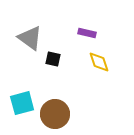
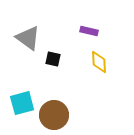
purple rectangle: moved 2 px right, 2 px up
gray triangle: moved 2 px left
yellow diamond: rotated 15 degrees clockwise
brown circle: moved 1 px left, 1 px down
